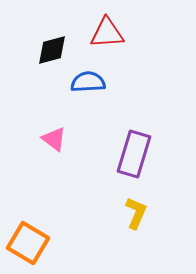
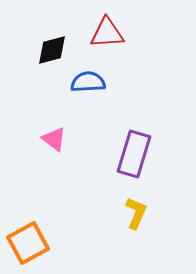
orange square: rotated 30 degrees clockwise
